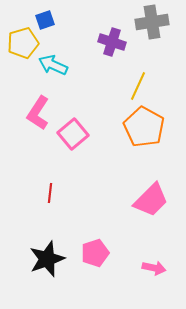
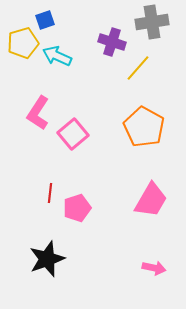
cyan arrow: moved 4 px right, 9 px up
yellow line: moved 18 px up; rotated 16 degrees clockwise
pink trapezoid: rotated 15 degrees counterclockwise
pink pentagon: moved 18 px left, 45 px up
